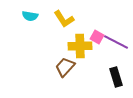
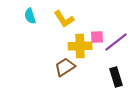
cyan semicircle: rotated 63 degrees clockwise
pink square: rotated 32 degrees counterclockwise
purple line: rotated 65 degrees counterclockwise
brown trapezoid: rotated 15 degrees clockwise
